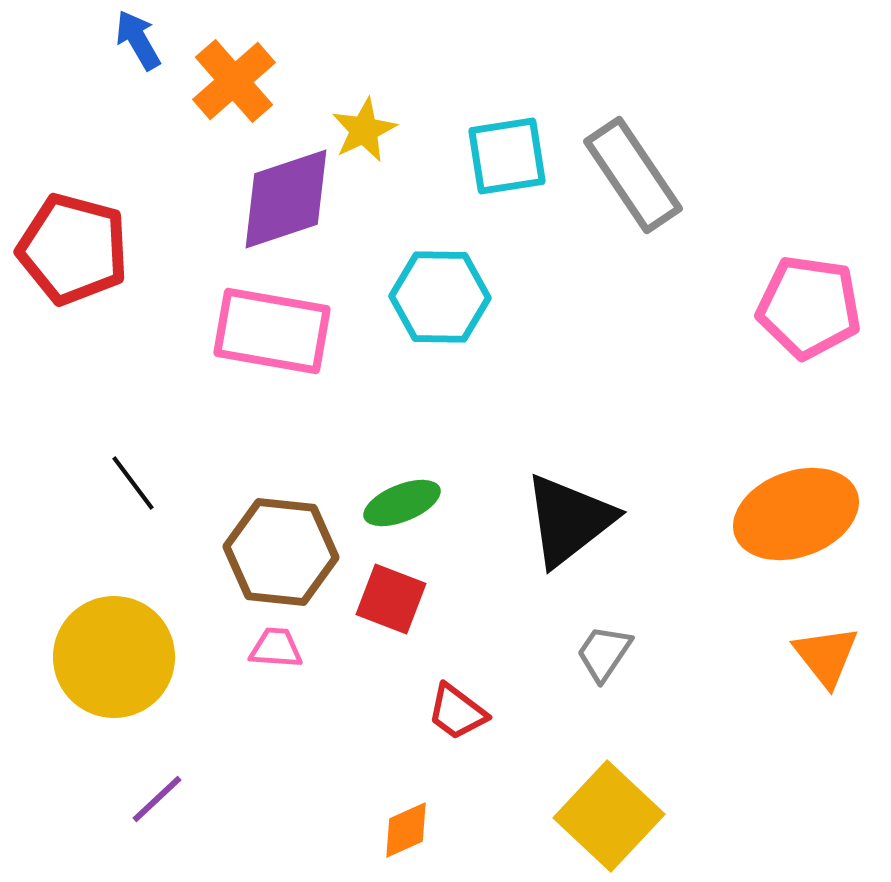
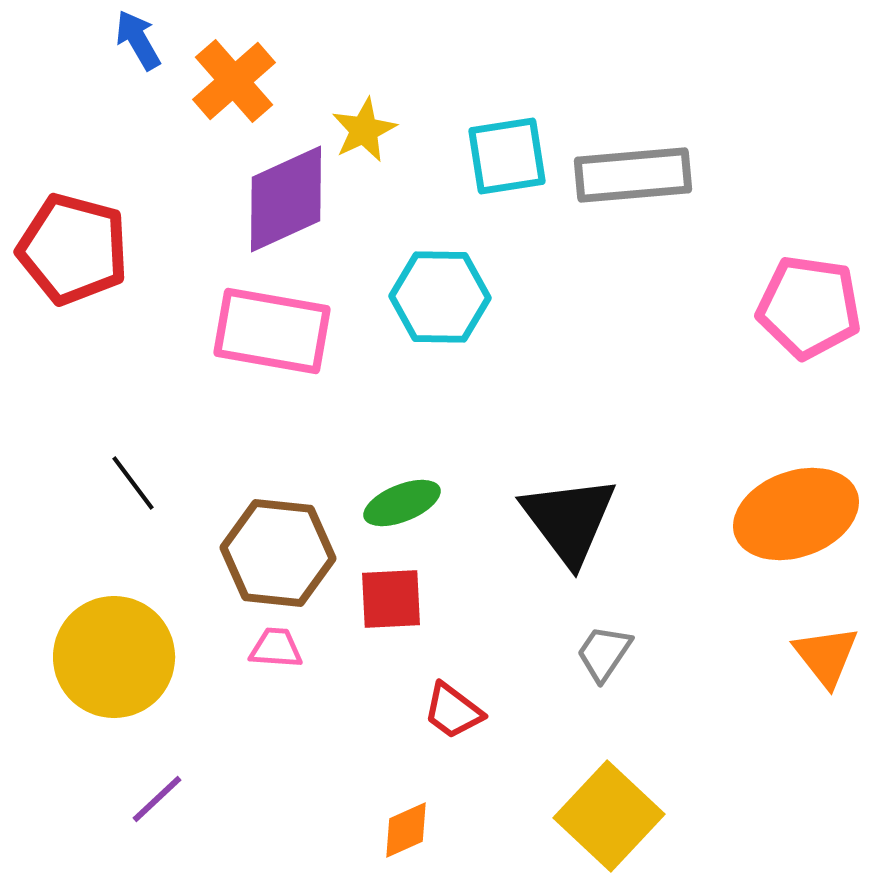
gray rectangle: rotated 61 degrees counterclockwise
purple diamond: rotated 6 degrees counterclockwise
black triangle: rotated 29 degrees counterclockwise
brown hexagon: moved 3 px left, 1 px down
red square: rotated 24 degrees counterclockwise
red trapezoid: moved 4 px left, 1 px up
